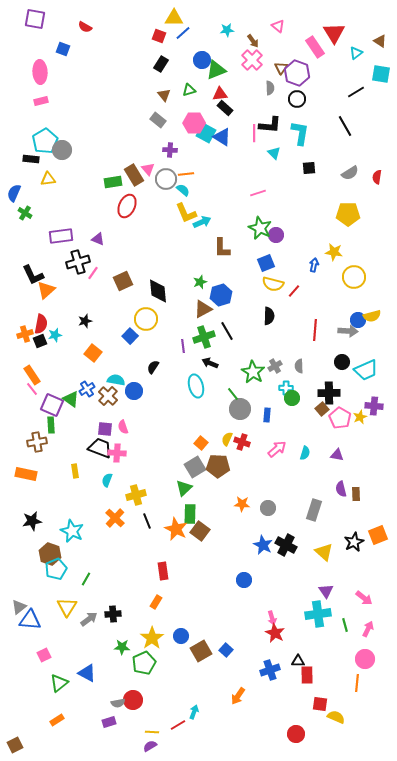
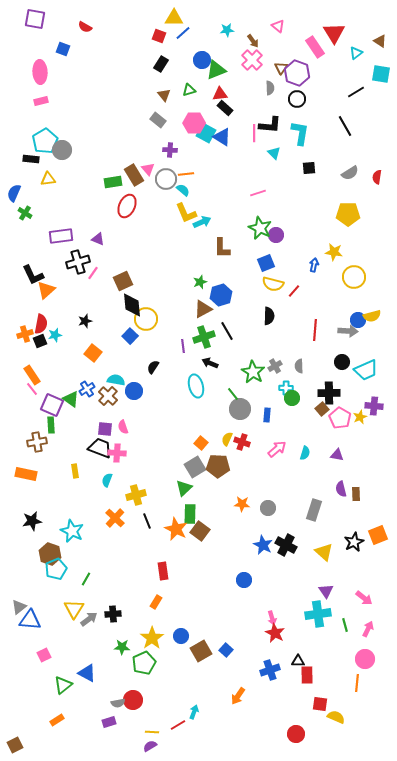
black diamond at (158, 291): moved 26 px left, 14 px down
yellow triangle at (67, 607): moved 7 px right, 2 px down
green triangle at (59, 683): moved 4 px right, 2 px down
